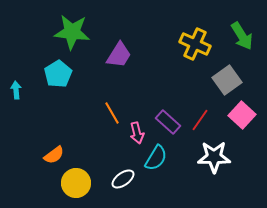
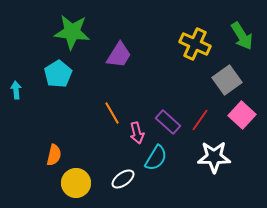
orange semicircle: rotated 40 degrees counterclockwise
